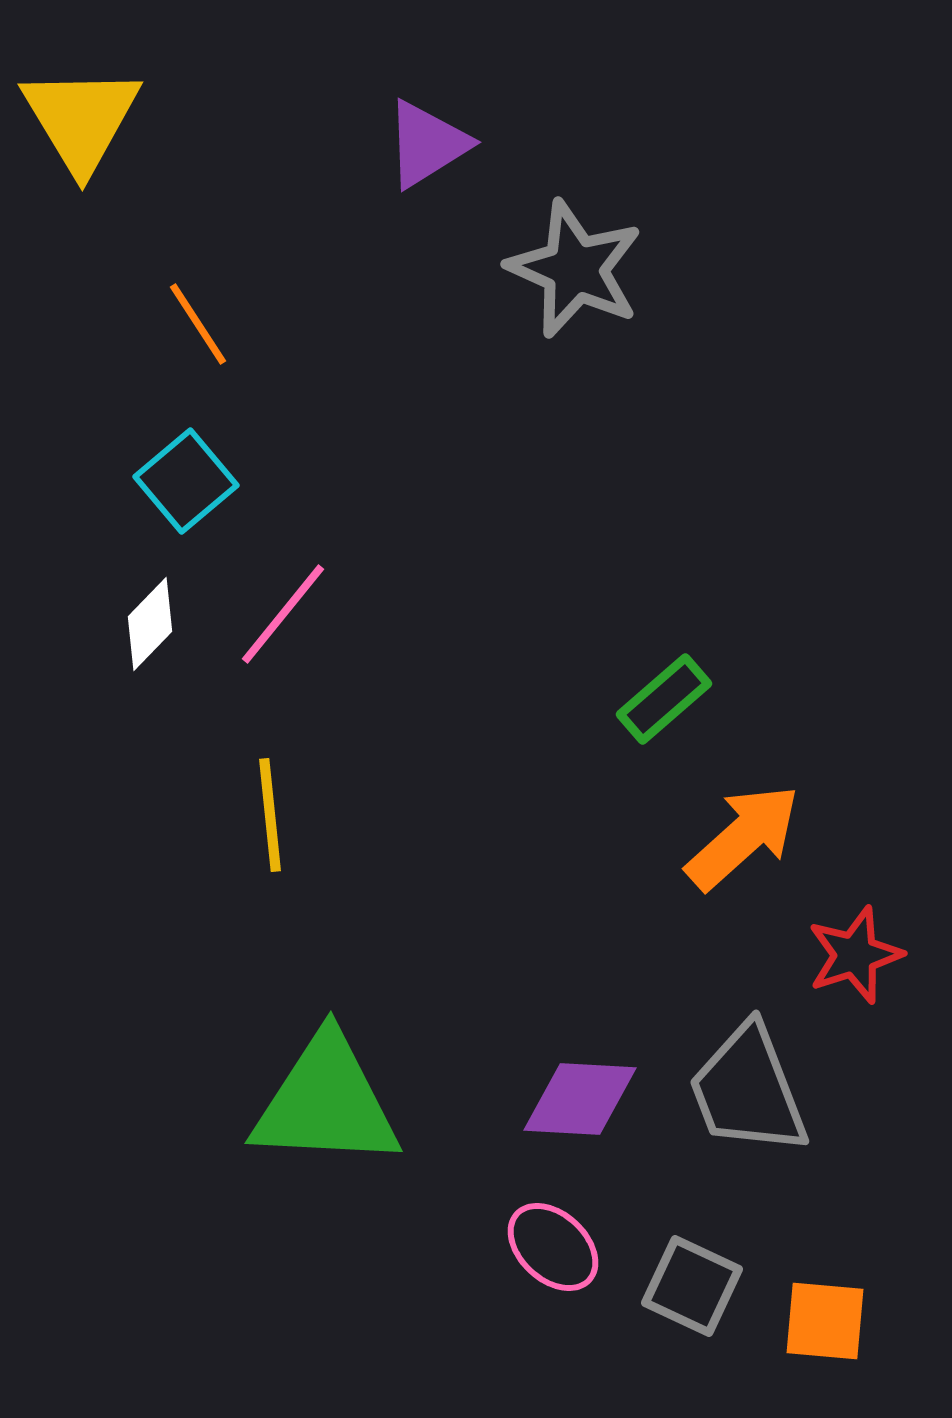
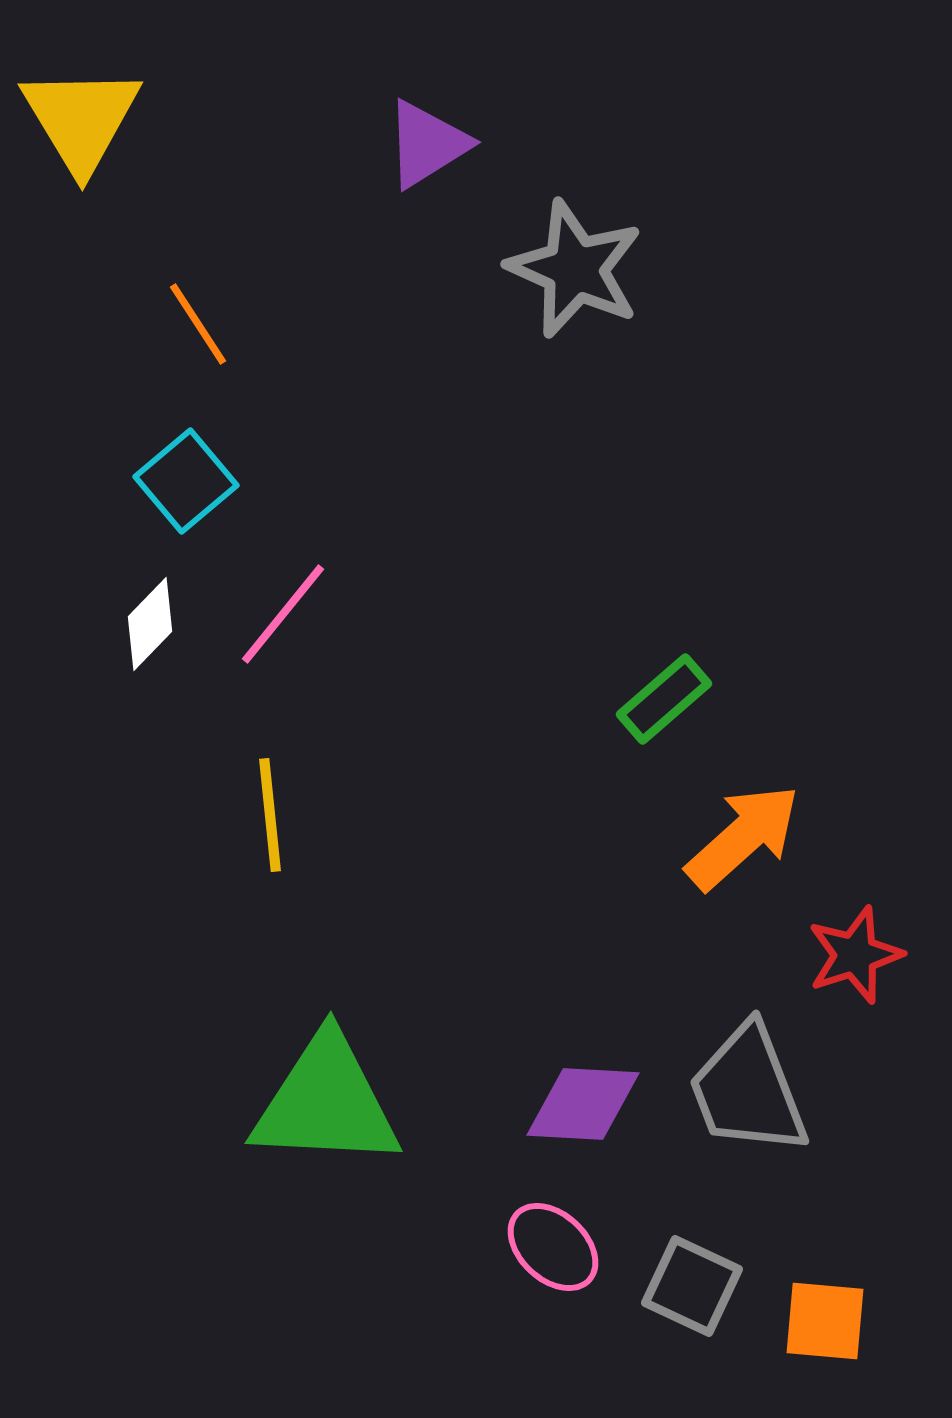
purple diamond: moved 3 px right, 5 px down
